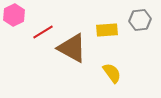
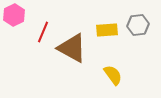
gray hexagon: moved 2 px left, 5 px down
red line: rotated 35 degrees counterclockwise
yellow semicircle: moved 1 px right, 2 px down
